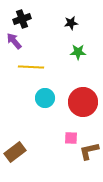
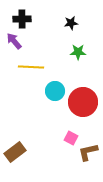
black cross: rotated 18 degrees clockwise
cyan circle: moved 10 px right, 7 px up
pink square: rotated 24 degrees clockwise
brown L-shape: moved 1 px left, 1 px down
